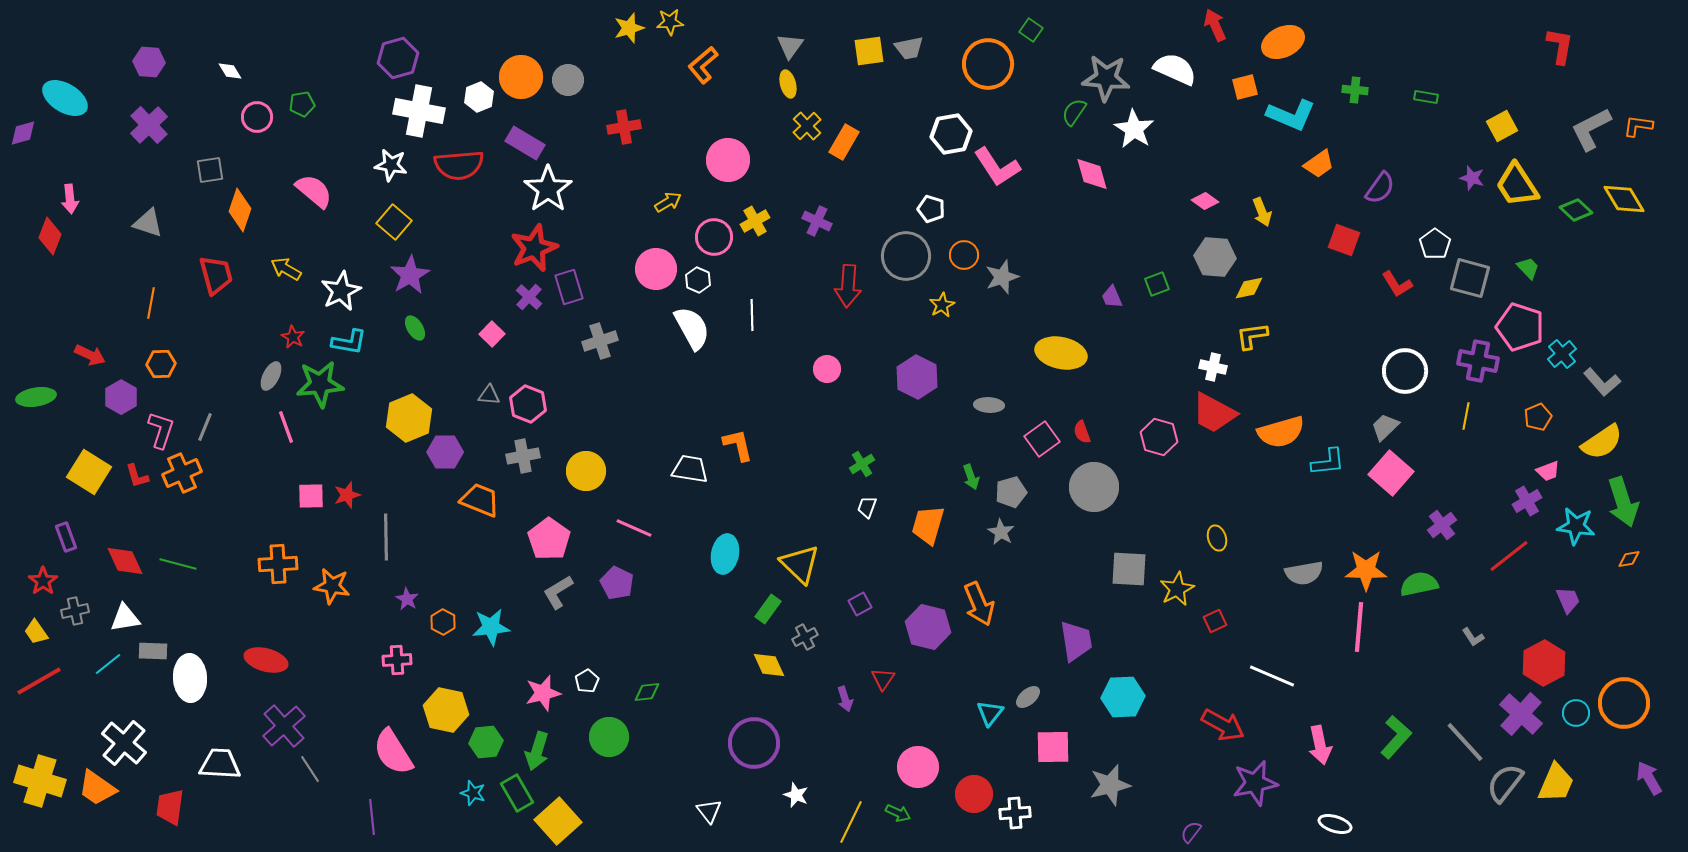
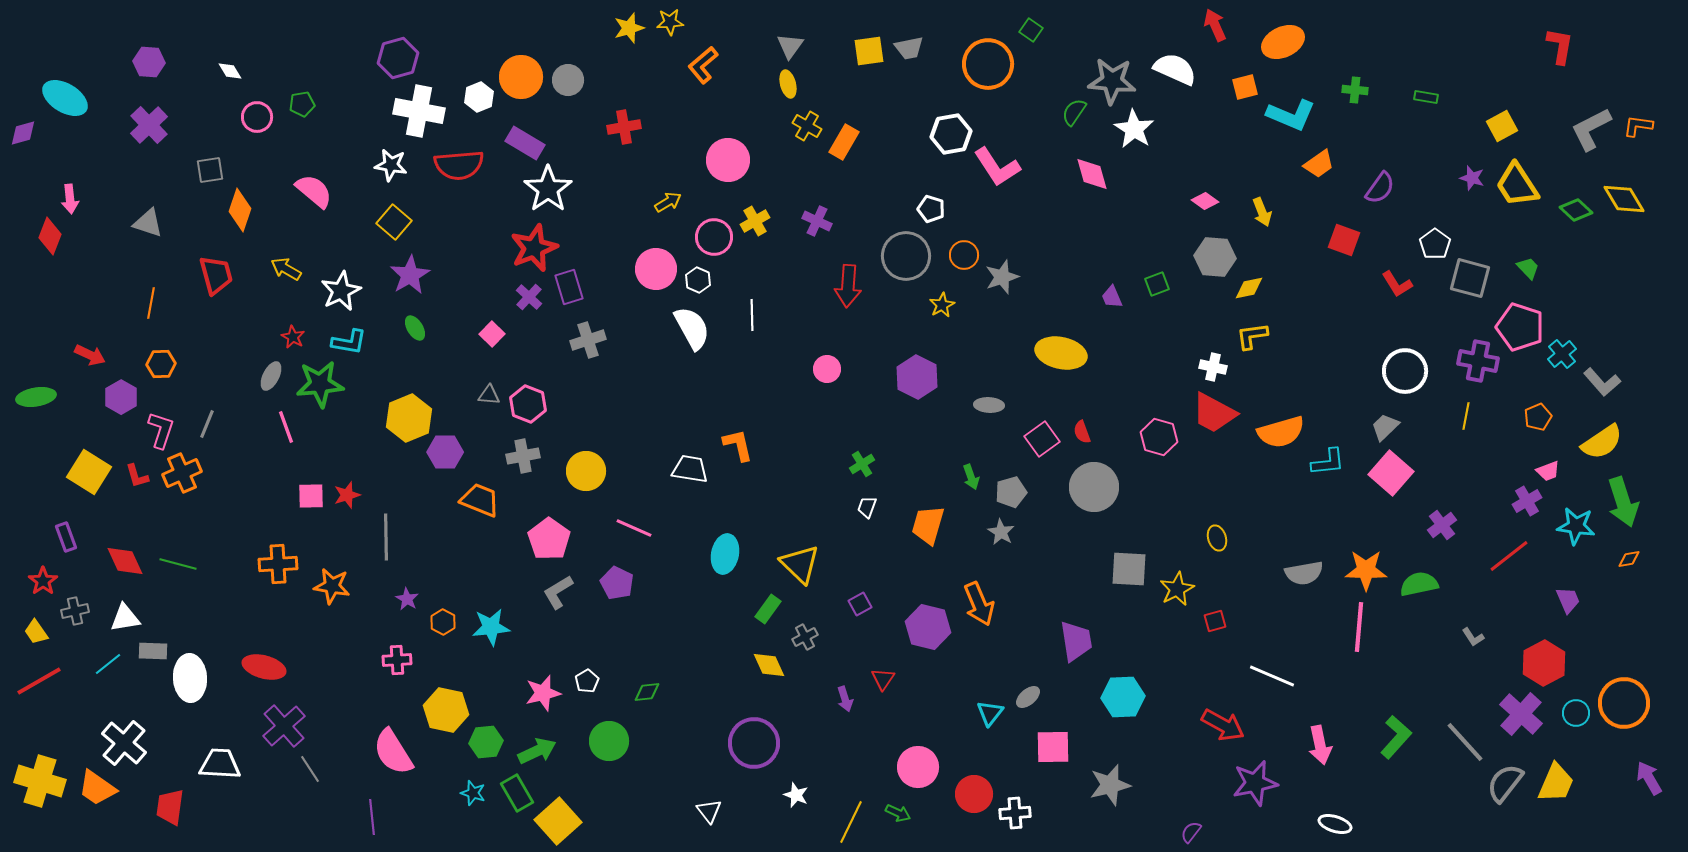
gray star at (1106, 78): moved 6 px right, 3 px down
yellow cross at (807, 126): rotated 16 degrees counterclockwise
gray cross at (600, 341): moved 12 px left, 1 px up
gray line at (205, 427): moved 2 px right, 3 px up
red square at (1215, 621): rotated 10 degrees clockwise
red ellipse at (266, 660): moved 2 px left, 7 px down
green circle at (609, 737): moved 4 px down
green arrow at (537, 751): rotated 132 degrees counterclockwise
